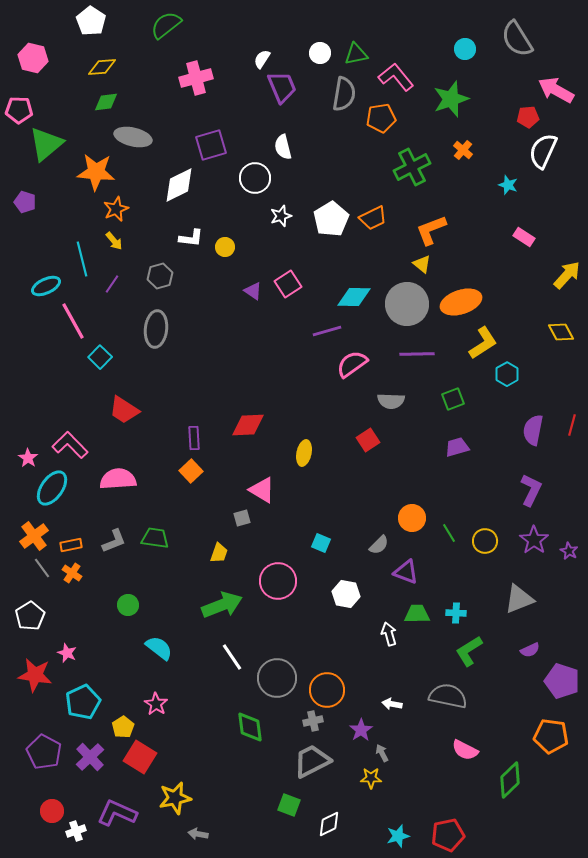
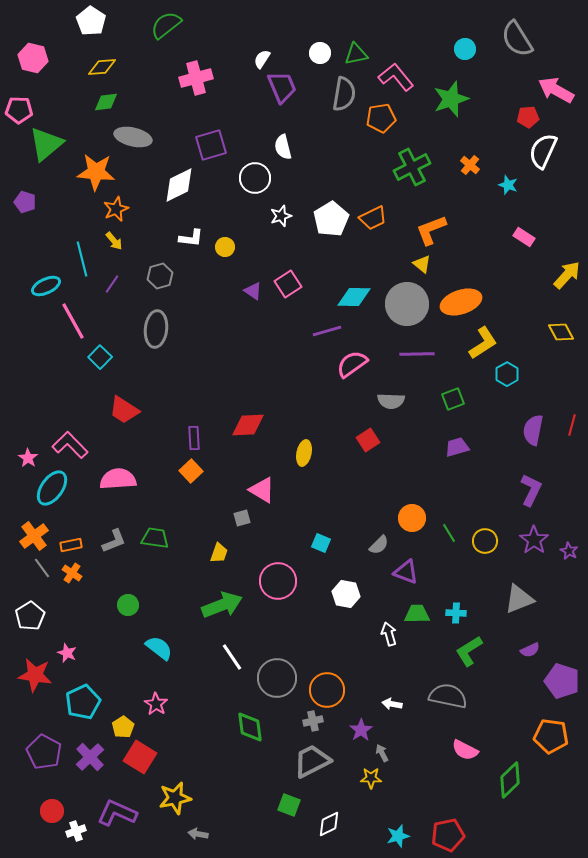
orange cross at (463, 150): moved 7 px right, 15 px down
